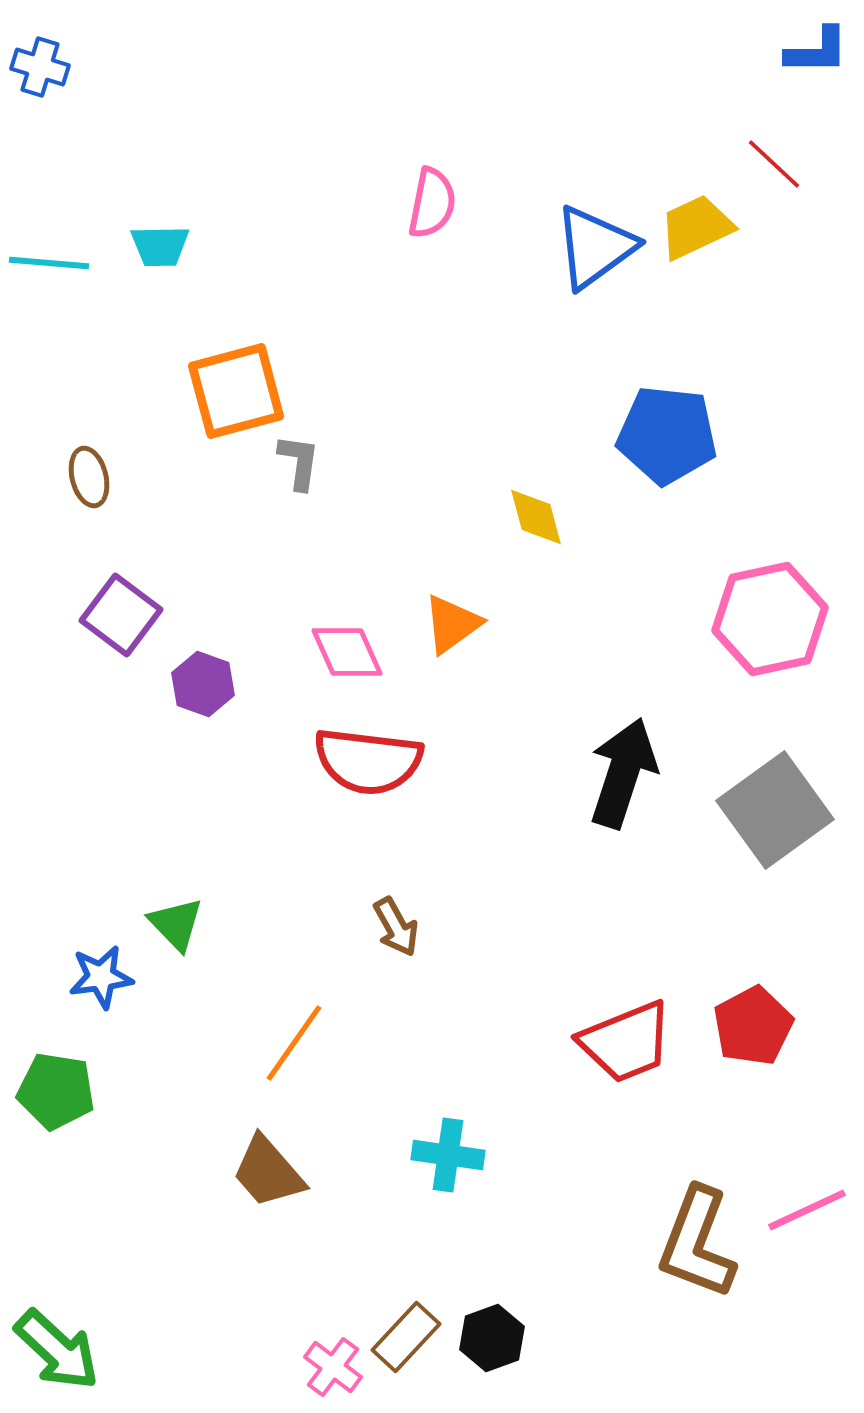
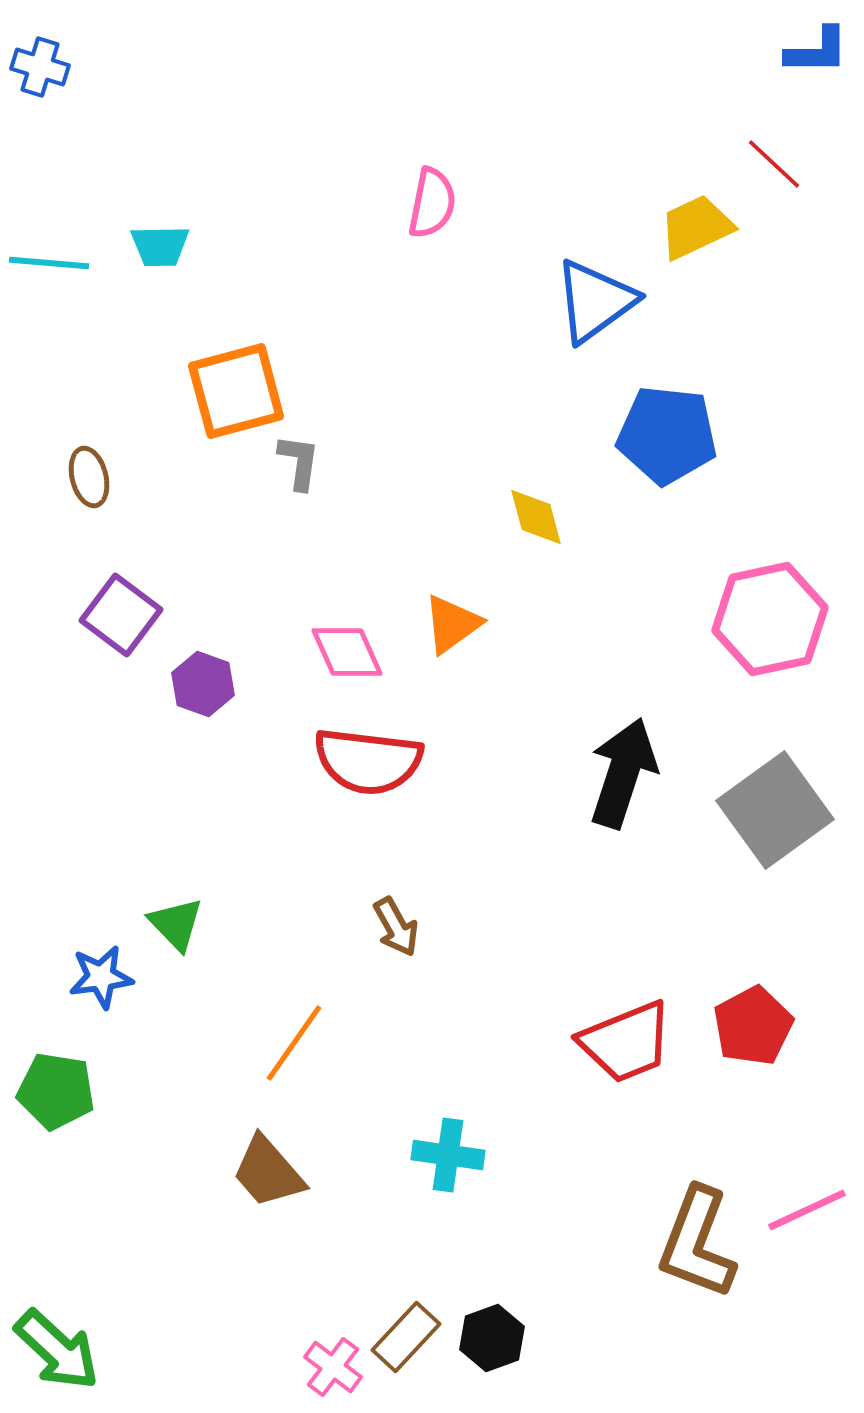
blue triangle: moved 54 px down
